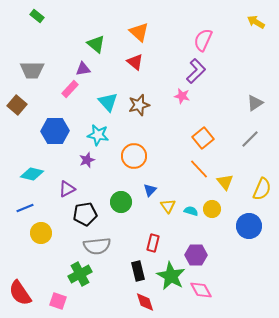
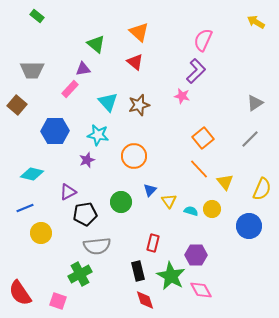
purple triangle at (67, 189): moved 1 px right, 3 px down
yellow triangle at (168, 206): moved 1 px right, 5 px up
red diamond at (145, 302): moved 2 px up
